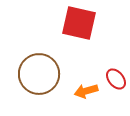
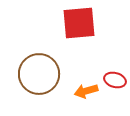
red square: rotated 18 degrees counterclockwise
red ellipse: moved 1 px left, 1 px down; rotated 35 degrees counterclockwise
